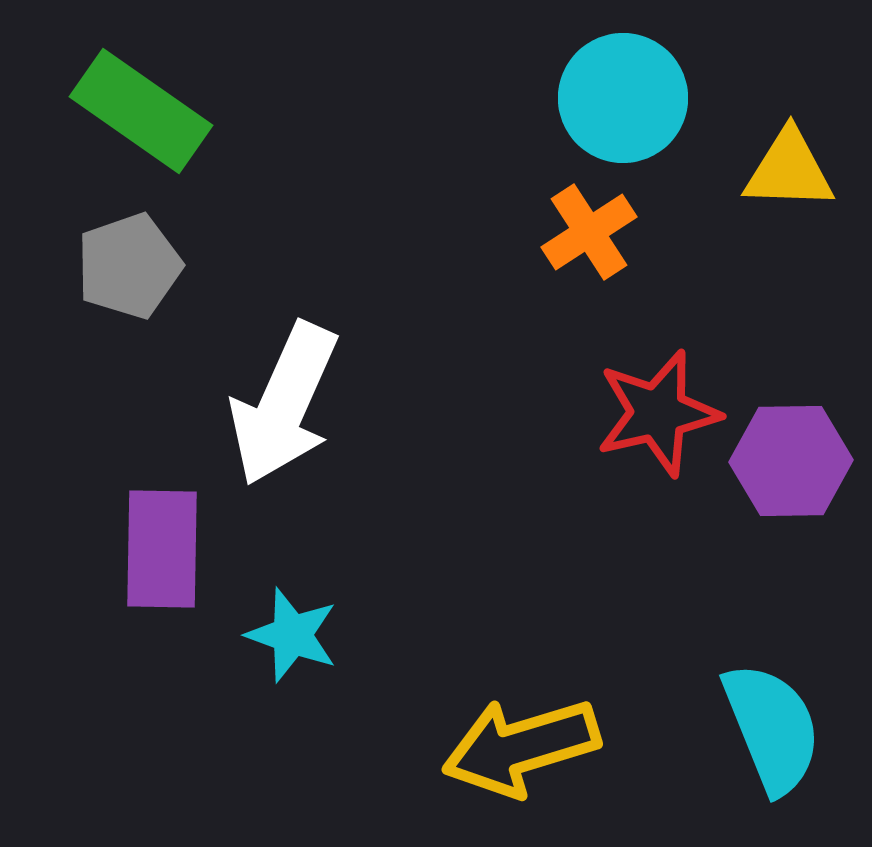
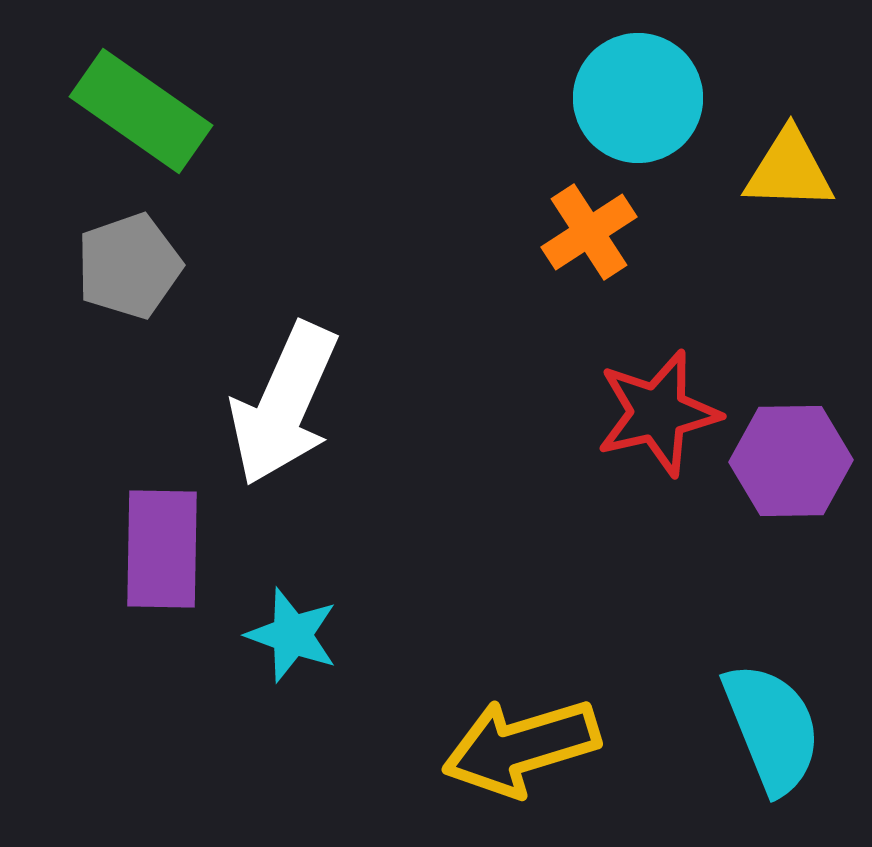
cyan circle: moved 15 px right
